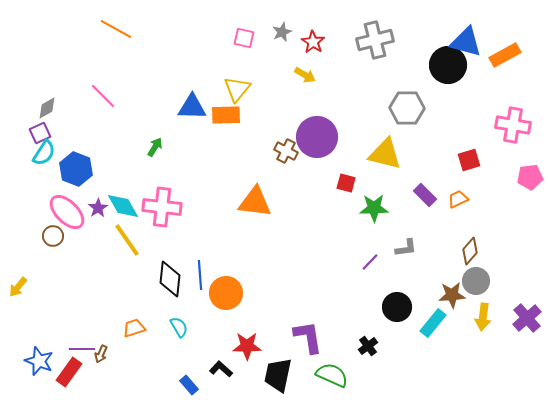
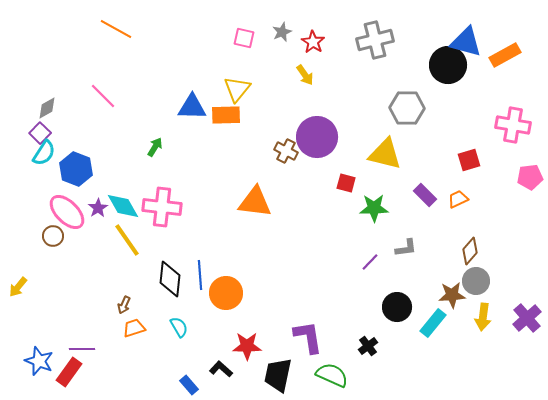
yellow arrow at (305, 75): rotated 25 degrees clockwise
purple square at (40, 133): rotated 20 degrees counterclockwise
brown arrow at (101, 354): moved 23 px right, 49 px up
